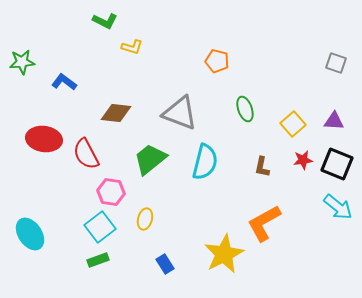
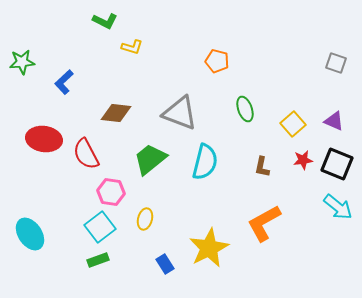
blue L-shape: rotated 80 degrees counterclockwise
purple triangle: rotated 20 degrees clockwise
yellow star: moved 15 px left, 6 px up
